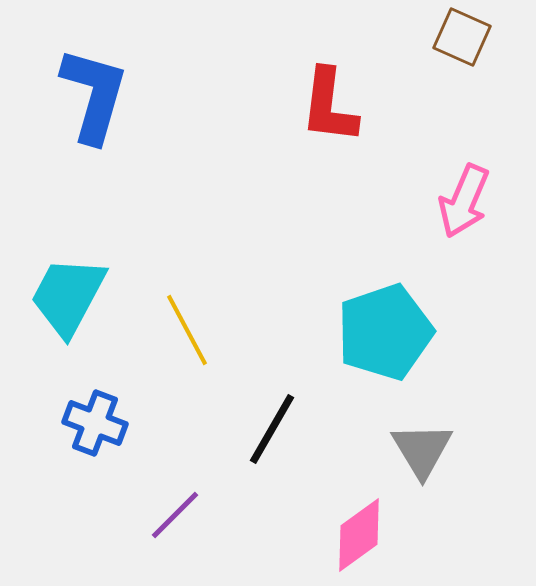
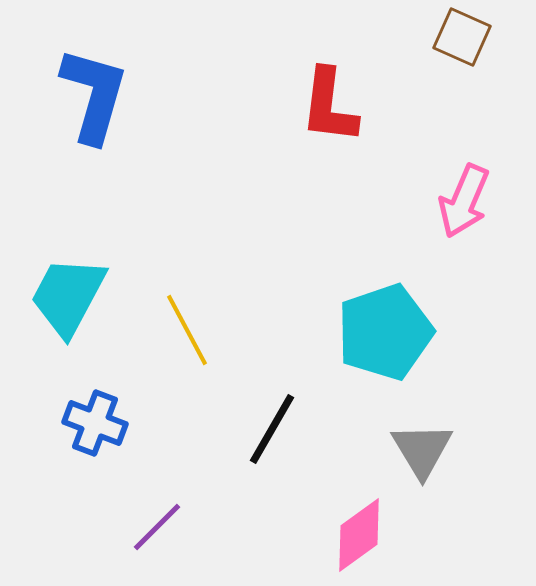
purple line: moved 18 px left, 12 px down
